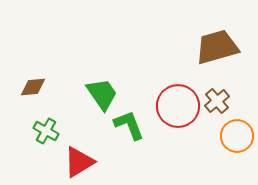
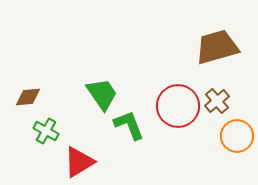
brown diamond: moved 5 px left, 10 px down
